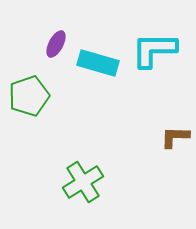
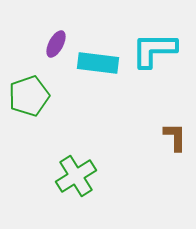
cyan rectangle: rotated 9 degrees counterclockwise
brown L-shape: rotated 88 degrees clockwise
green cross: moved 7 px left, 6 px up
